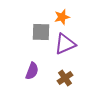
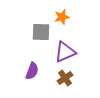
purple triangle: moved 8 px down
